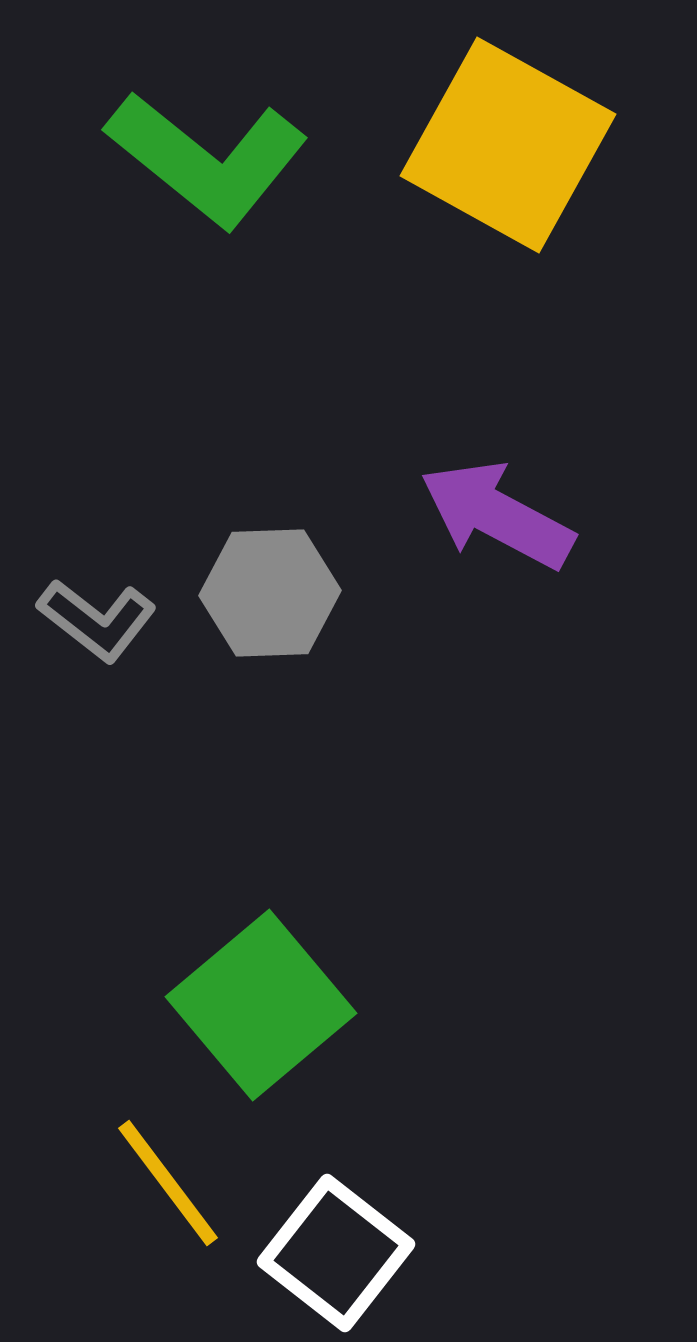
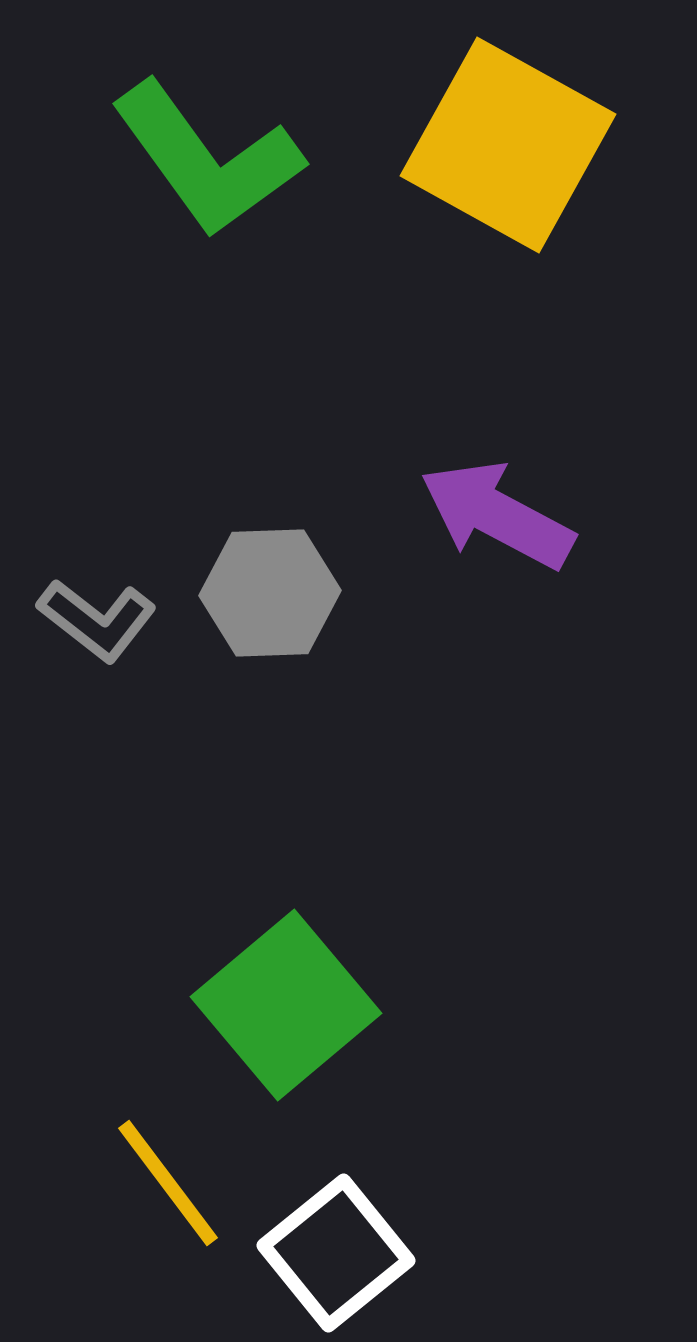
green L-shape: rotated 15 degrees clockwise
green square: moved 25 px right
white square: rotated 13 degrees clockwise
